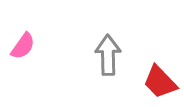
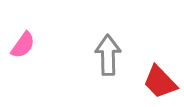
pink semicircle: moved 1 px up
